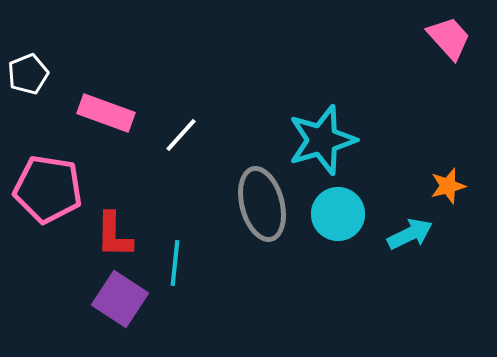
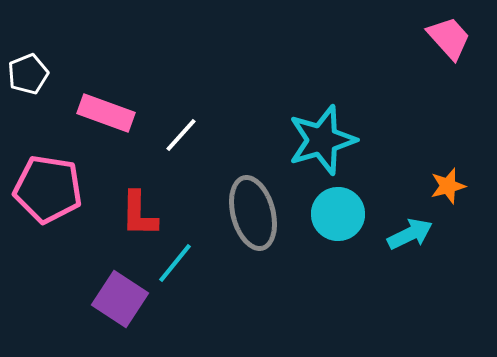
gray ellipse: moved 9 px left, 9 px down
red L-shape: moved 25 px right, 21 px up
cyan line: rotated 33 degrees clockwise
